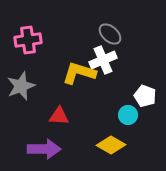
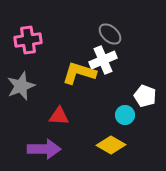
cyan circle: moved 3 px left
